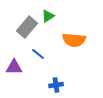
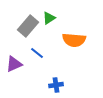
green triangle: moved 1 px right, 2 px down
gray rectangle: moved 1 px right, 1 px up
blue line: moved 1 px left, 1 px up
purple triangle: moved 3 px up; rotated 24 degrees counterclockwise
